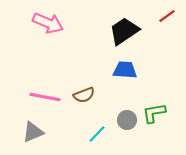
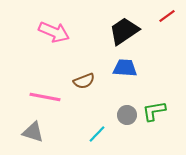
pink arrow: moved 6 px right, 9 px down
blue trapezoid: moved 2 px up
brown semicircle: moved 14 px up
green L-shape: moved 2 px up
gray circle: moved 5 px up
gray triangle: rotated 40 degrees clockwise
